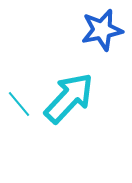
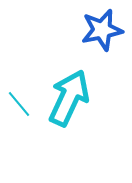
cyan arrow: rotated 18 degrees counterclockwise
